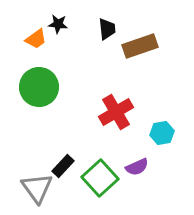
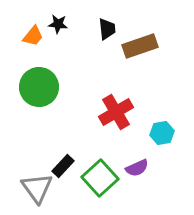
orange trapezoid: moved 3 px left, 3 px up; rotated 15 degrees counterclockwise
purple semicircle: moved 1 px down
